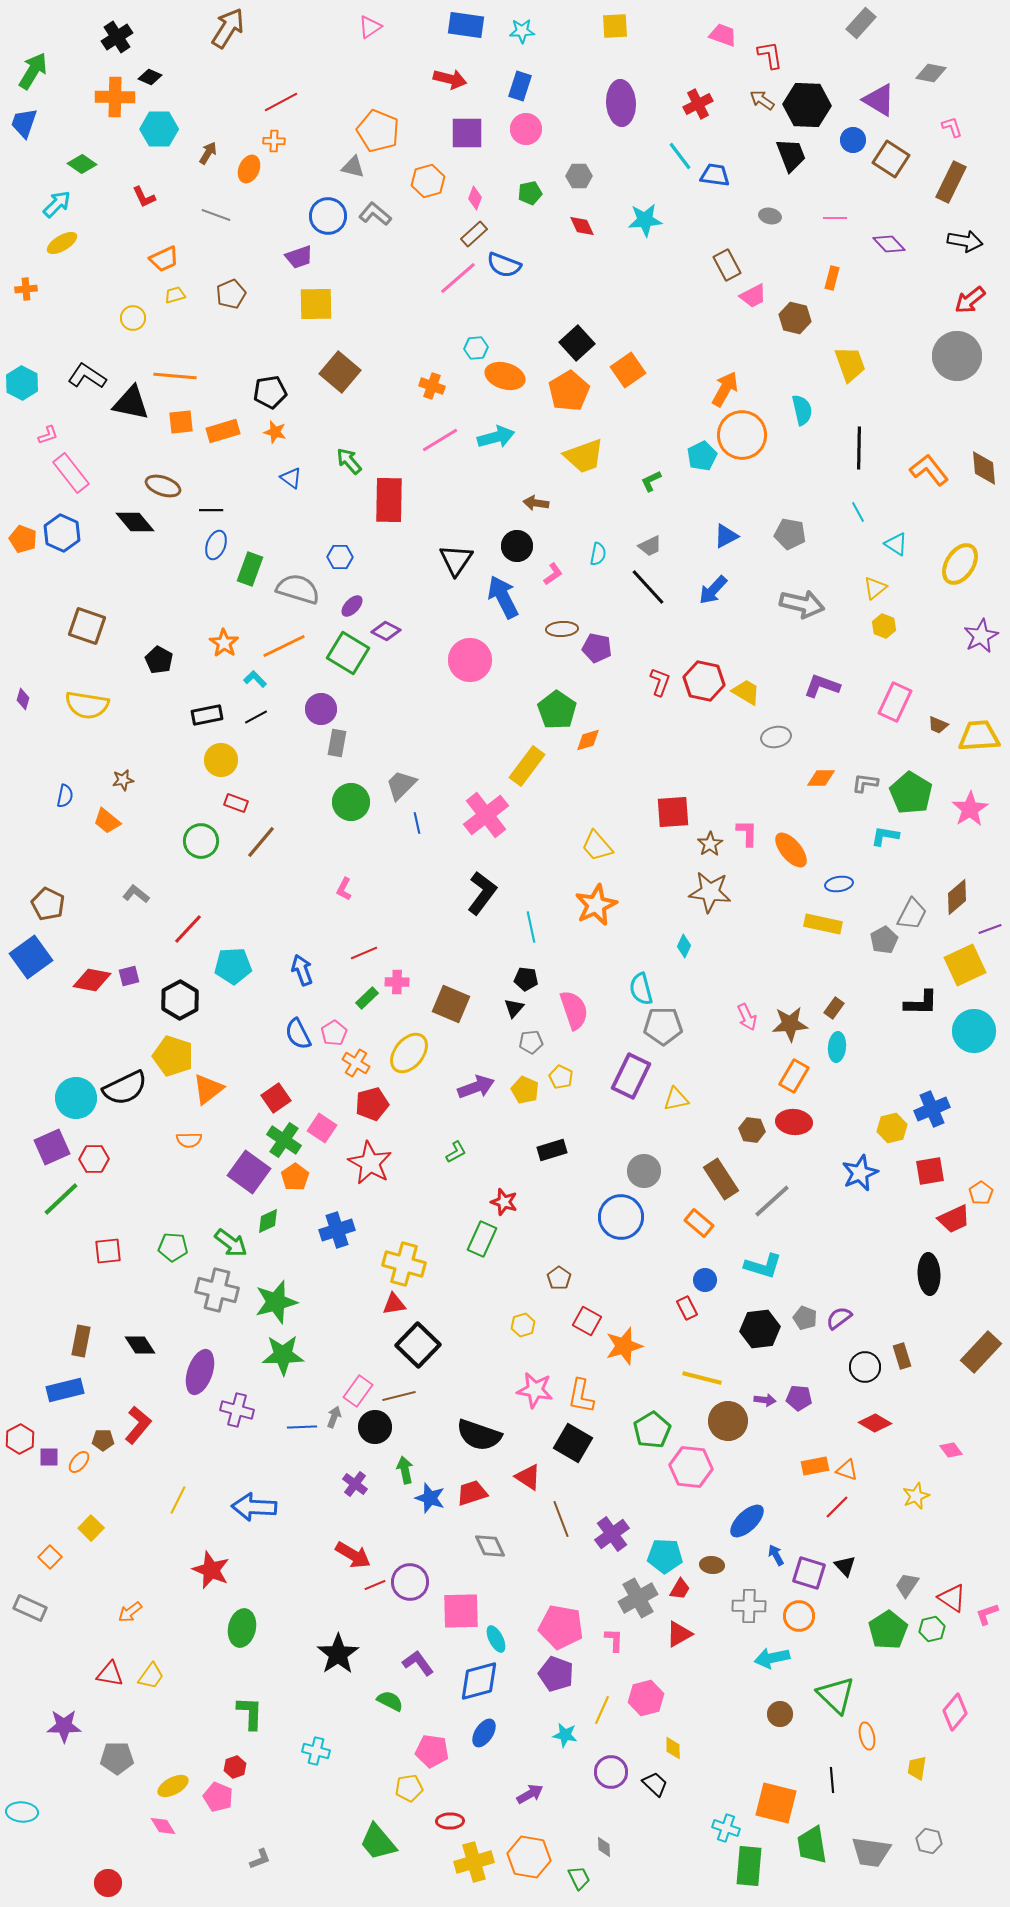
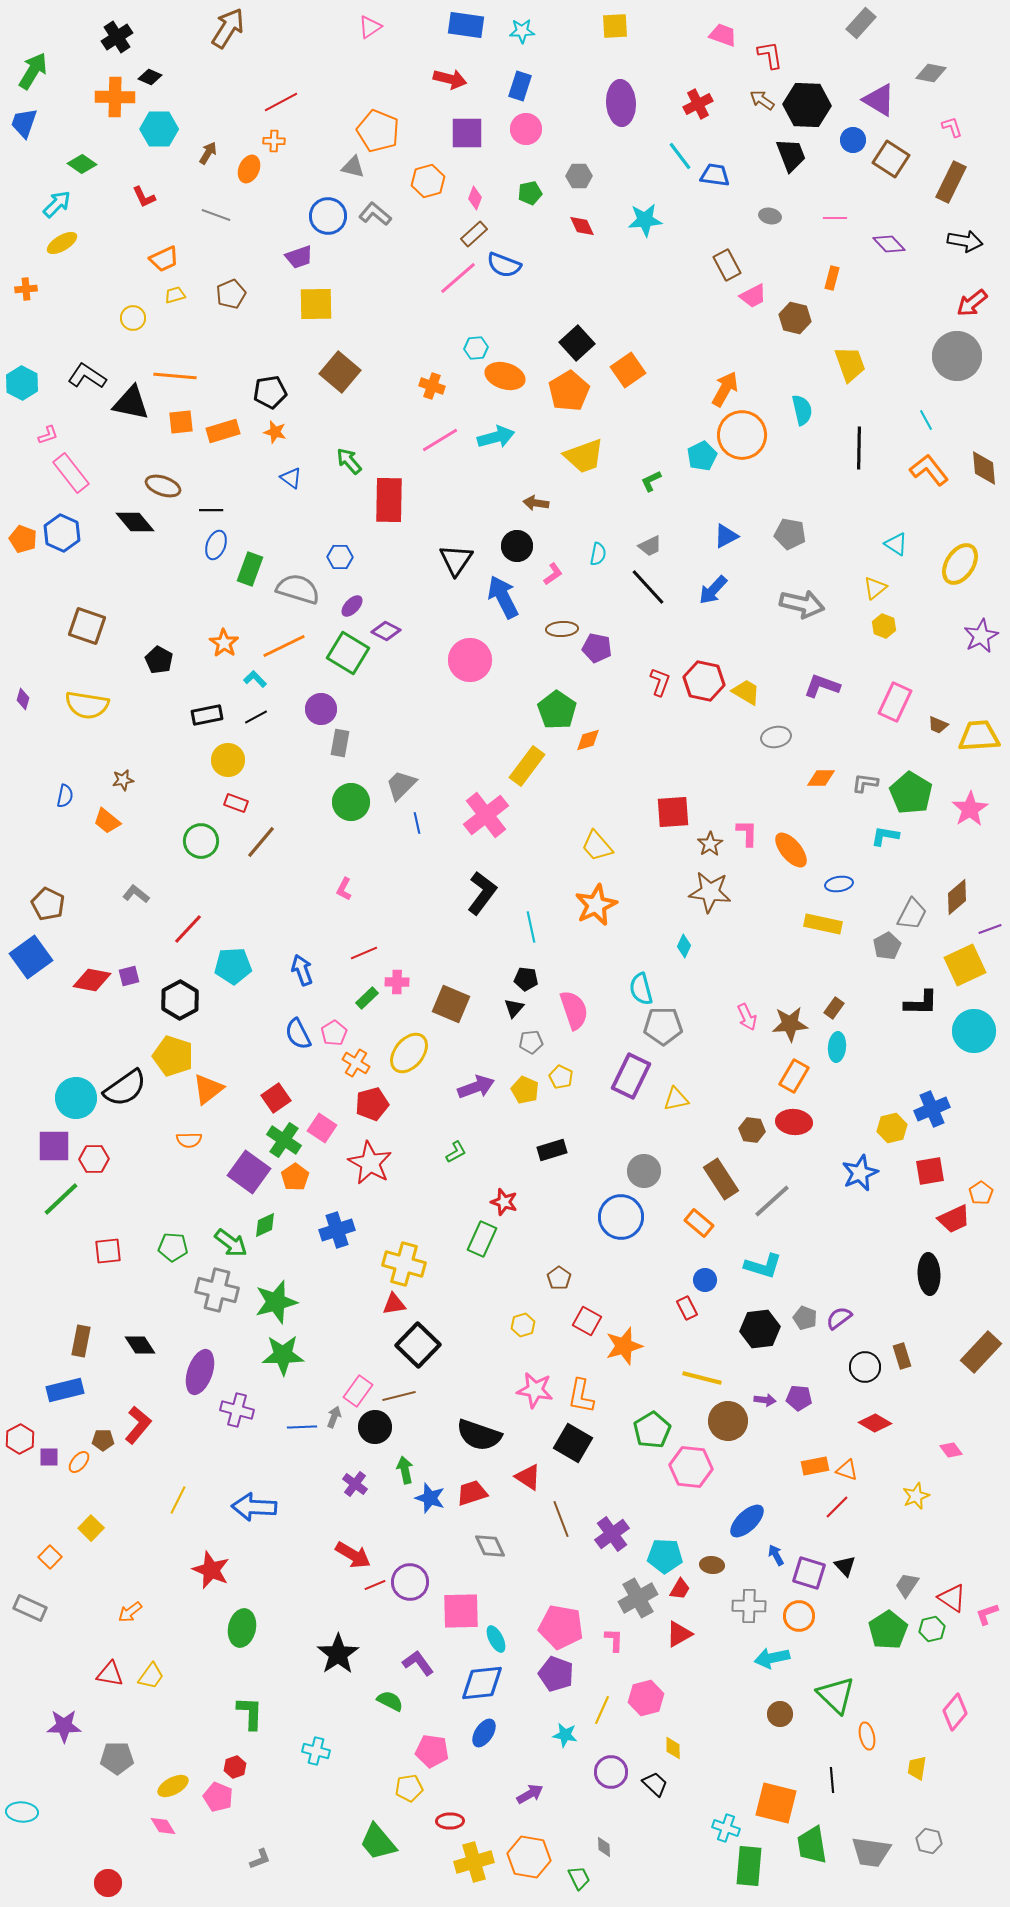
red arrow at (970, 300): moved 2 px right, 3 px down
cyan line at (858, 512): moved 68 px right, 92 px up
gray rectangle at (337, 743): moved 3 px right
yellow circle at (221, 760): moved 7 px right
gray pentagon at (884, 940): moved 3 px right, 6 px down
black semicircle at (125, 1088): rotated 9 degrees counterclockwise
purple square at (52, 1147): moved 2 px right, 1 px up; rotated 24 degrees clockwise
green diamond at (268, 1221): moved 3 px left, 4 px down
blue diamond at (479, 1681): moved 3 px right, 2 px down; rotated 9 degrees clockwise
